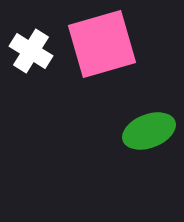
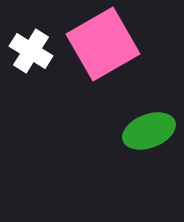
pink square: moved 1 px right; rotated 14 degrees counterclockwise
